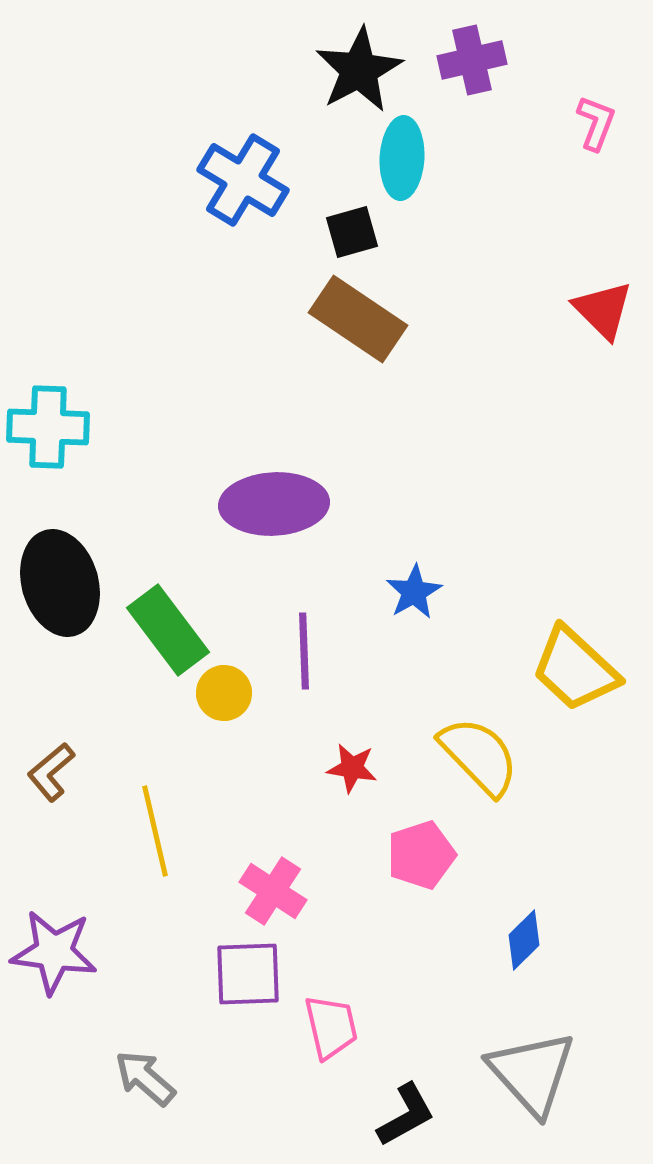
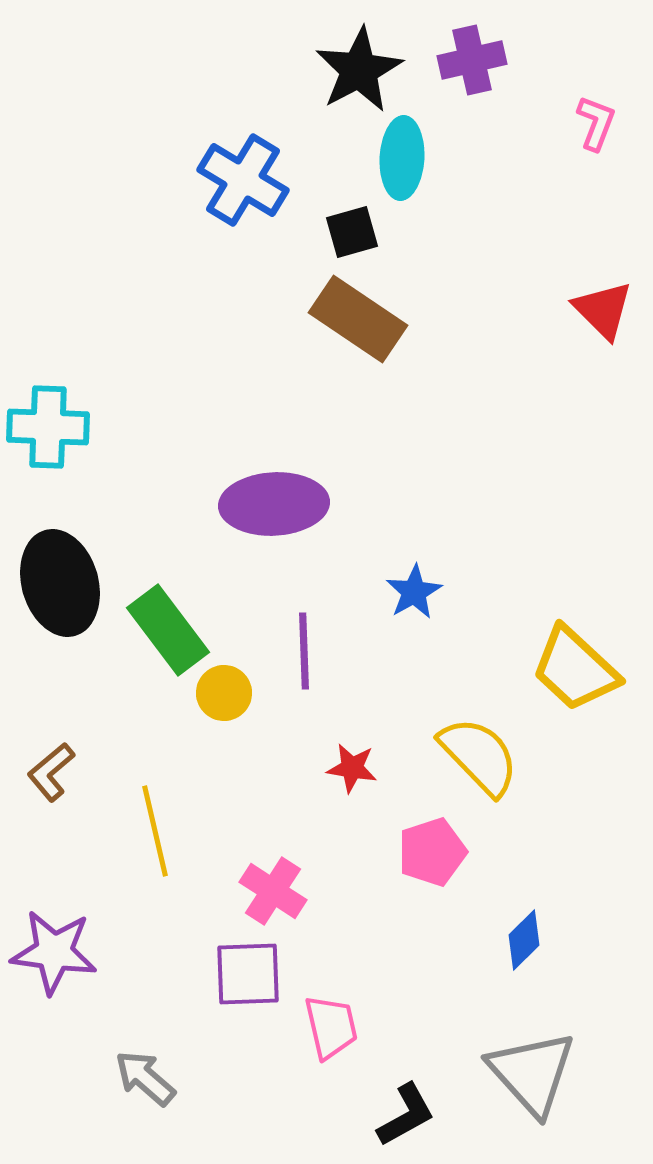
pink pentagon: moved 11 px right, 3 px up
